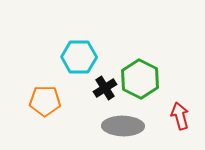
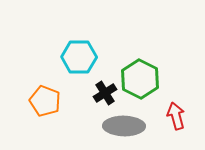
black cross: moved 5 px down
orange pentagon: rotated 20 degrees clockwise
red arrow: moved 4 px left
gray ellipse: moved 1 px right
